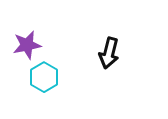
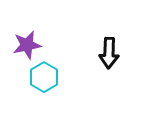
black arrow: rotated 12 degrees counterclockwise
